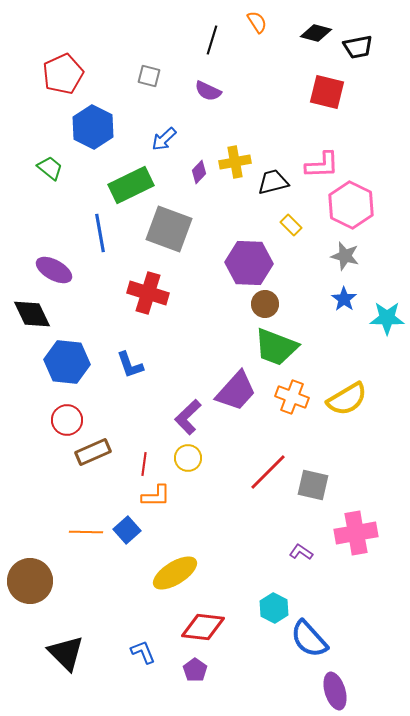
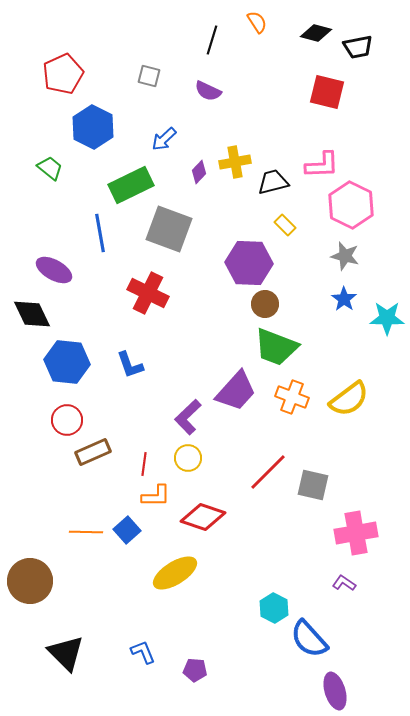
yellow rectangle at (291, 225): moved 6 px left
red cross at (148, 293): rotated 9 degrees clockwise
yellow semicircle at (347, 399): moved 2 px right; rotated 6 degrees counterclockwise
purple L-shape at (301, 552): moved 43 px right, 31 px down
red diamond at (203, 627): moved 110 px up; rotated 12 degrees clockwise
purple pentagon at (195, 670): rotated 30 degrees counterclockwise
